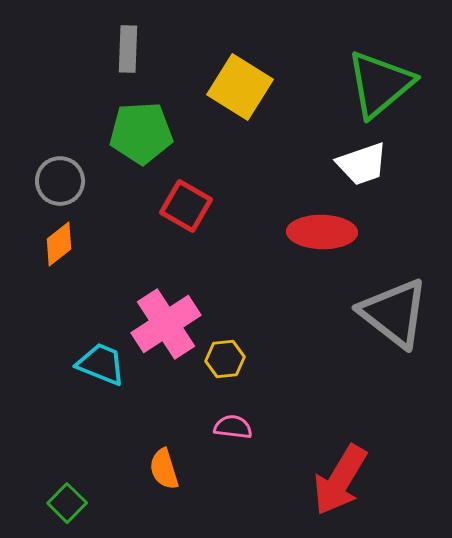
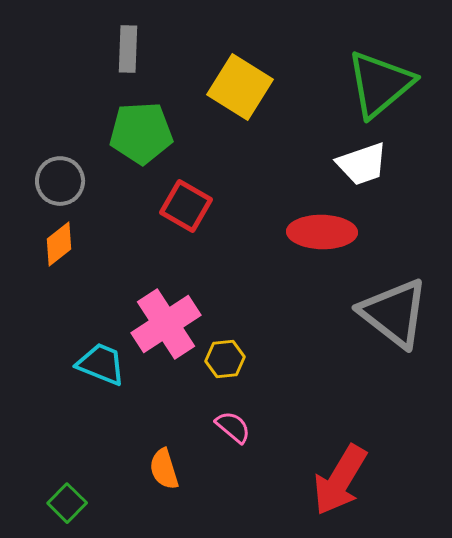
pink semicircle: rotated 33 degrees clockwise
